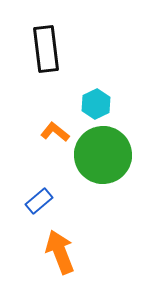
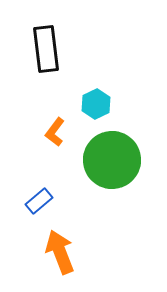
orange L-shape: rotated 92 degrees counterclockwise
green circle: moved 9 px right, 5 px down
